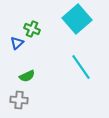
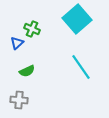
green semicircle: moved 5 px up
